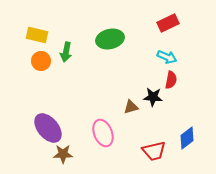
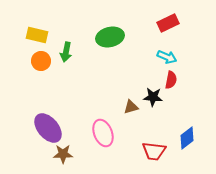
green ellipse: moved 2 px up
red trapezoid: rotated 20 degrees clockwise
